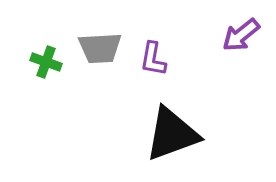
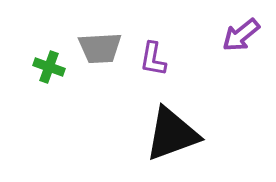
green cross: moved 3 px right, 5 px down
